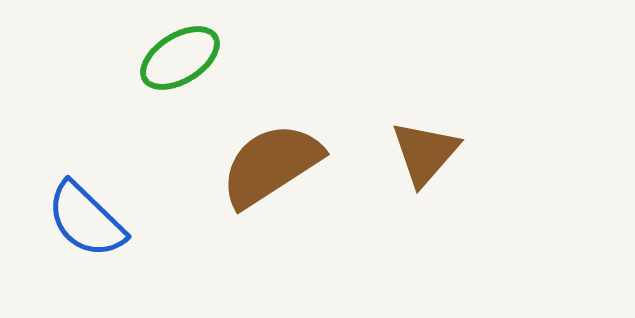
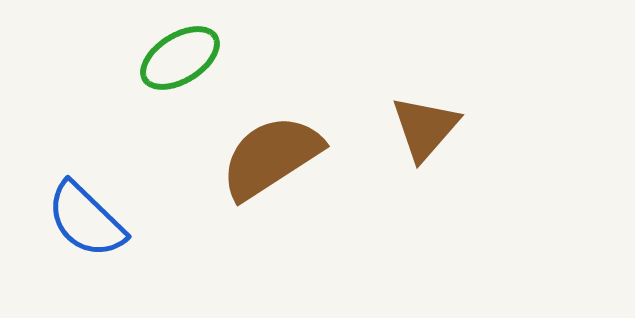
brown triangle: moved 25 px up
brown semicircle: moved 8 px up
